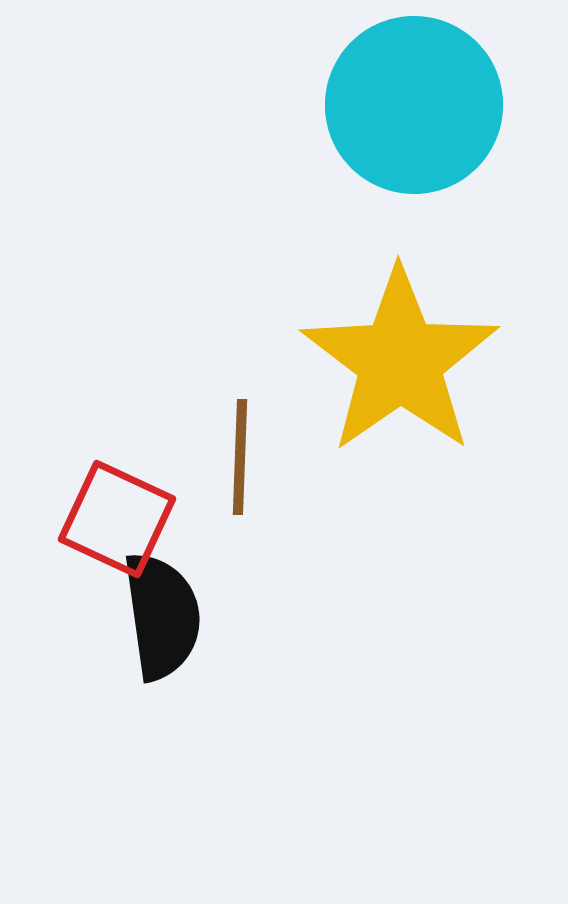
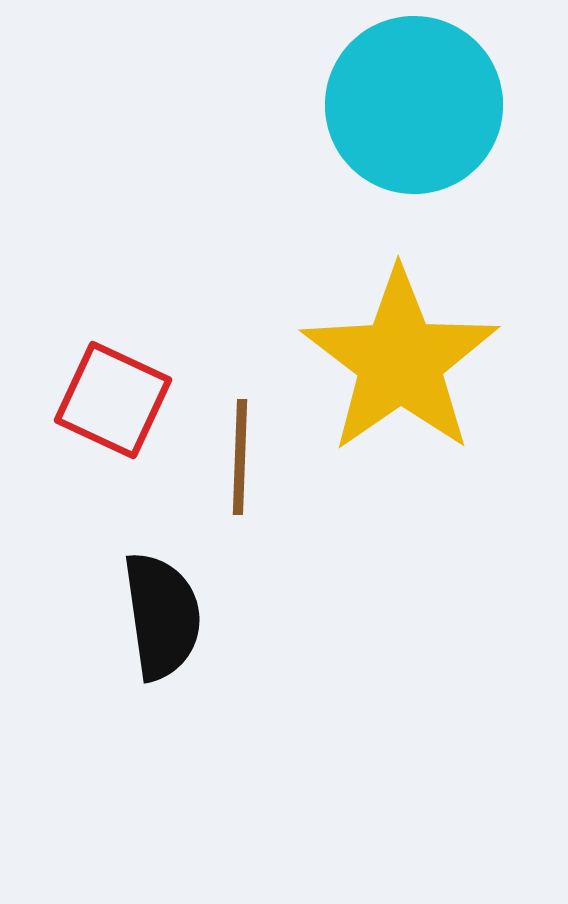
red square: moved 4 px left, 119 px up
